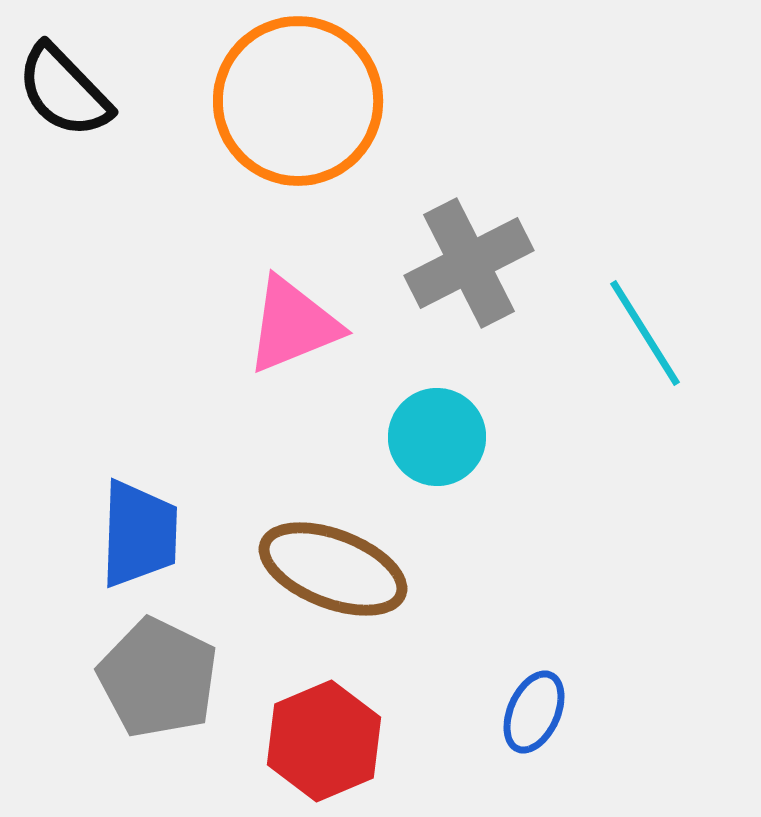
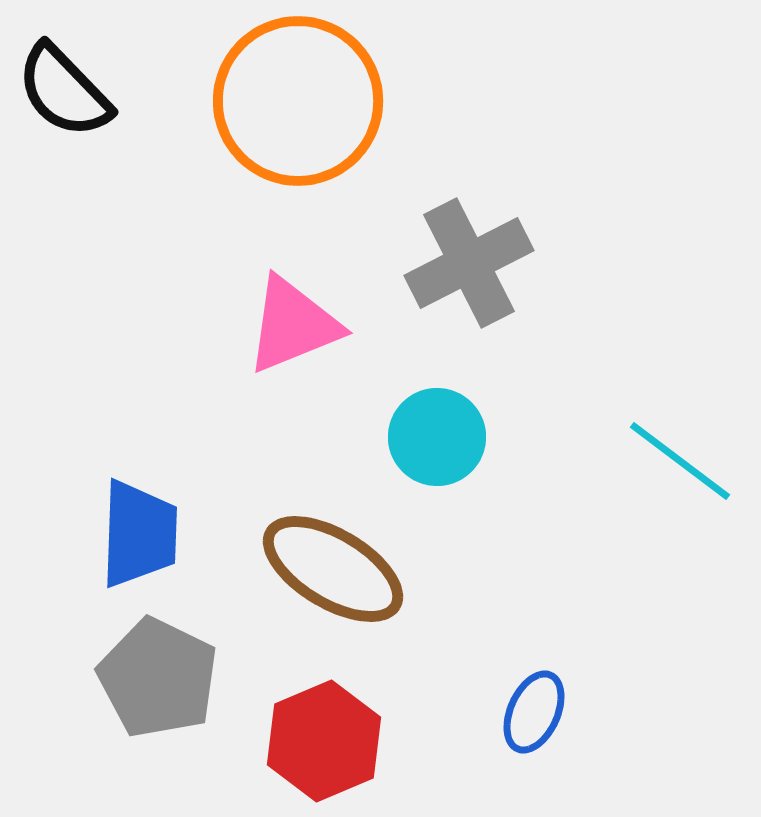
cyan line: moved 35 px right, 128 px down; rotated 21 degrees counterclockwise
brown ellipse: rotated 10 degrees clockwise
